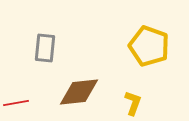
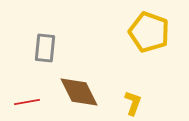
yellow pentagon: moved 14 px up
brown diamond: rotated 69 degrees clockwise
red line: moved 11 px right, 1 px up
